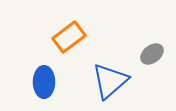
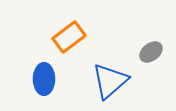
gray ellipse: moved 1 px left, 2 px up
blue ellipse: moved 3 px up
